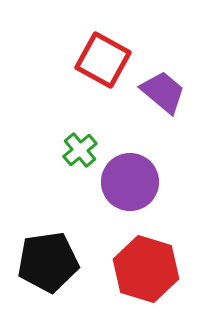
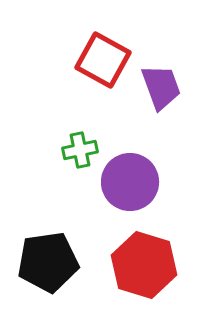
purple trapezoid: moved 2 px left, 5 px up; rotated 30 degrees clockwise
green cross: rotated 28 degrees clockwise
red hexagon: moved 2 px left, 4 px up
